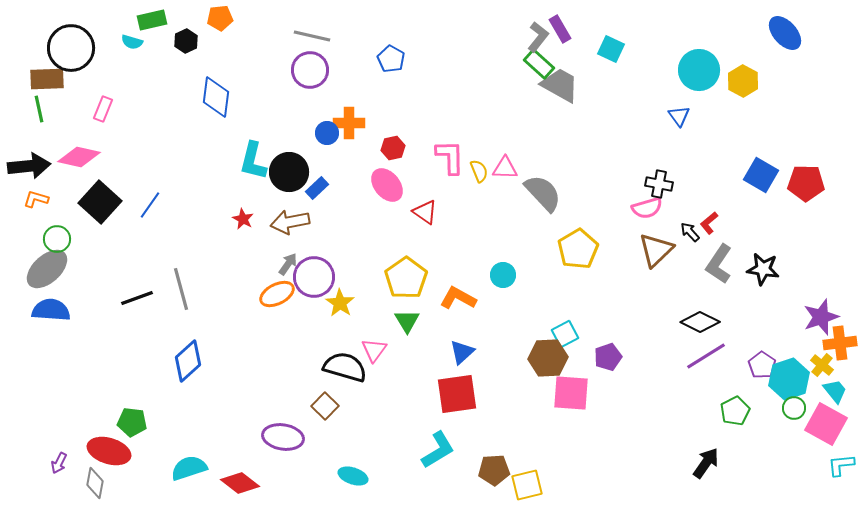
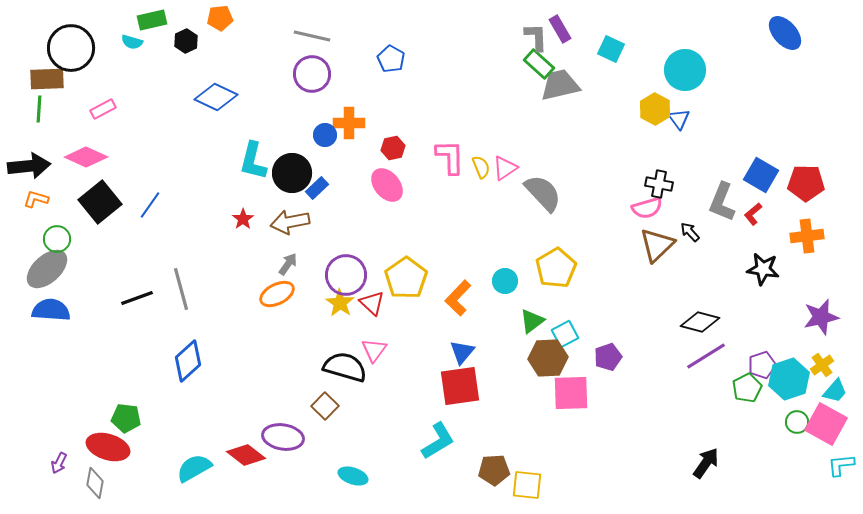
gray L-shape at (538, 37): moved 2 px left; rotated 40 degrees counterclockwise
purple circle at (310, 70): moved 2 px right, 4 px down
cyan circle at (699, 70): moved 14 px left
yellow hexagon at (743, 81): moved 88 px left, 28 px down
gray trapezoid at (560, 85): rotated 42 degrees counterclockwise
blue diamond at (216, 97): rotated 72 degrees counterclockwise
green line at (39, 109): rotated 16 degrees clockwise
pink rectangle at (103, 109): rotated 40 degrees clockwise
blue triangle at (679, 116): moved 3 px down
blue circle at (327, 133): moved 2 px left, 2 px down
pink diamond at (79, 157): moved 7 px right; rotated 12 degrees clockwise
pink triangle at (505, 168): rotated 36 degrees counterclockwise
yellow semicircle at (479, 171): moved 2 px right, 4 px up
black circle at (289, 172): moved 3 px right, 1 px down
black square at (100, 202): rotated 9 degrees clockwise
red triangle at (425, 212): moved 53 px left, 91 px down; rotated 8 degrees clockwise
red star at (243, 219): rotated 10 degrees clockwise
red L-shape at (709, 223): moved 44 px right, 9 px up
yellow pentagon at (578, 249): moved 22 px left, 19 px down
brown triangle at (656, 250): moved 1 px right, 5 px up
gray L-shape at (719, 264): moved 3 px right, 62 px up; rotated 12 degrees counterclockwise
cyan circle at (503, 275): moved 2 px right, 6 px down
purple circle at (314, 277): moved 32 px right, 2 px up
orange L-shape at (458, 298): rotated 75 degrees counterclockwise
purple star at (821, 317): rotated 6 degrees clockwise
green triangle at (407, 321): moved 125 px right; rotated 24 degrees clockwise
black diamond at (700, 322): rotated 12 degrees counterclockwise
orange cross at (840, 343): moved 33 px left, 107 px up
blue triangle at (462, 352): rotated 8 degrees counterclockwise
purple pentagon at (762, 365): rotated 20 degrees clockwise
yellow cross at (822, 365): rotated 15 degrees clockwise
cyan trapezoid at (835, 391): rotated 80 degrees clockwise
pink square at (571, 393): rotated 6 degrees counterclockwise
red square at (457, 394): moved 3 px right, 8 px up
green circle at (794, 408): moved 3 px right, 14 px down
green pentagon at (735, 411): moved 12 px right, 23 px up
green pentagon at (132, 422): moved 6 px left, 4 px up
cyan L-shape at (438, 450): moved 9 px up
red ellipse at (109, 451): moved 1 px left, 4 px up
cyan semicircle at (189, 468): moved 5 px right; rotated 12 degrees counterclockwise
red diamond at (240, 483): moved 6 px right, 28 px up
yellow square at (527, 485): rotated 20 degrees clockwise
